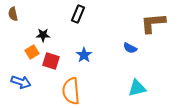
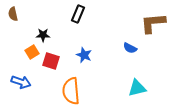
blue star: rotated 14 degrees counterclockwise
